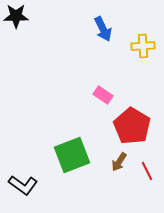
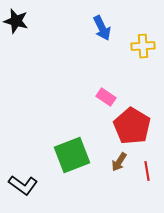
black star: moved 5 px down; rotated 15 degrees clockwise
blue arrow: moved 1 px left, 1 px up
pink rectangle: moved 3 px right, 2 px down
red line: rotated 18 degrees clockwise
